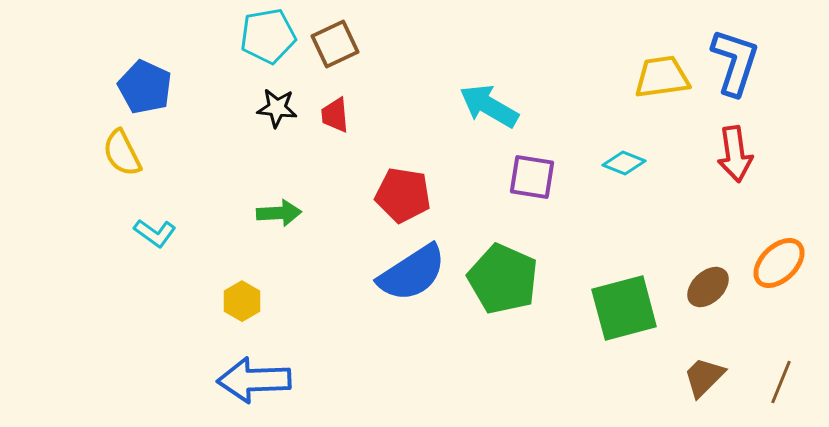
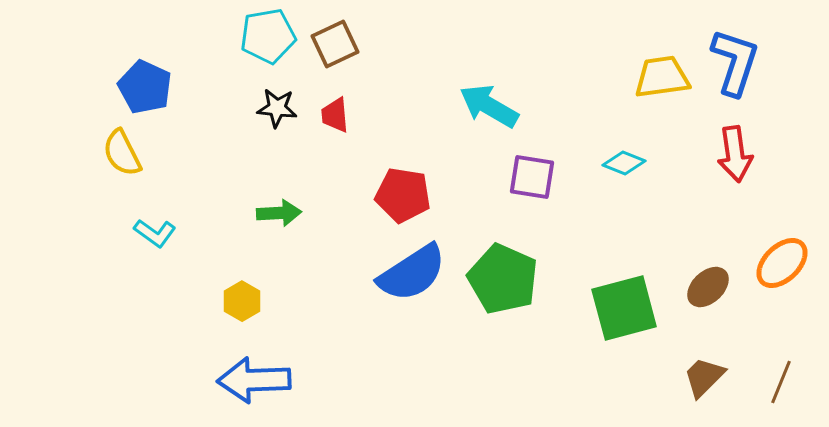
orange ellipse: moved 3 px right
